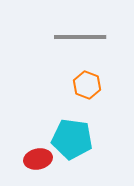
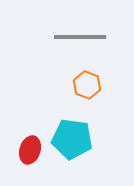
red ellipse: moved 8 px left, 9 px up; rotated 60 degrees counterclockwise
